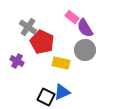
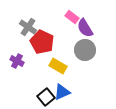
yellow rectangle: moved 3 px left, 3 px down; rotated 18 degrees clockwise
black square: rotated 24 degrees clockwise
